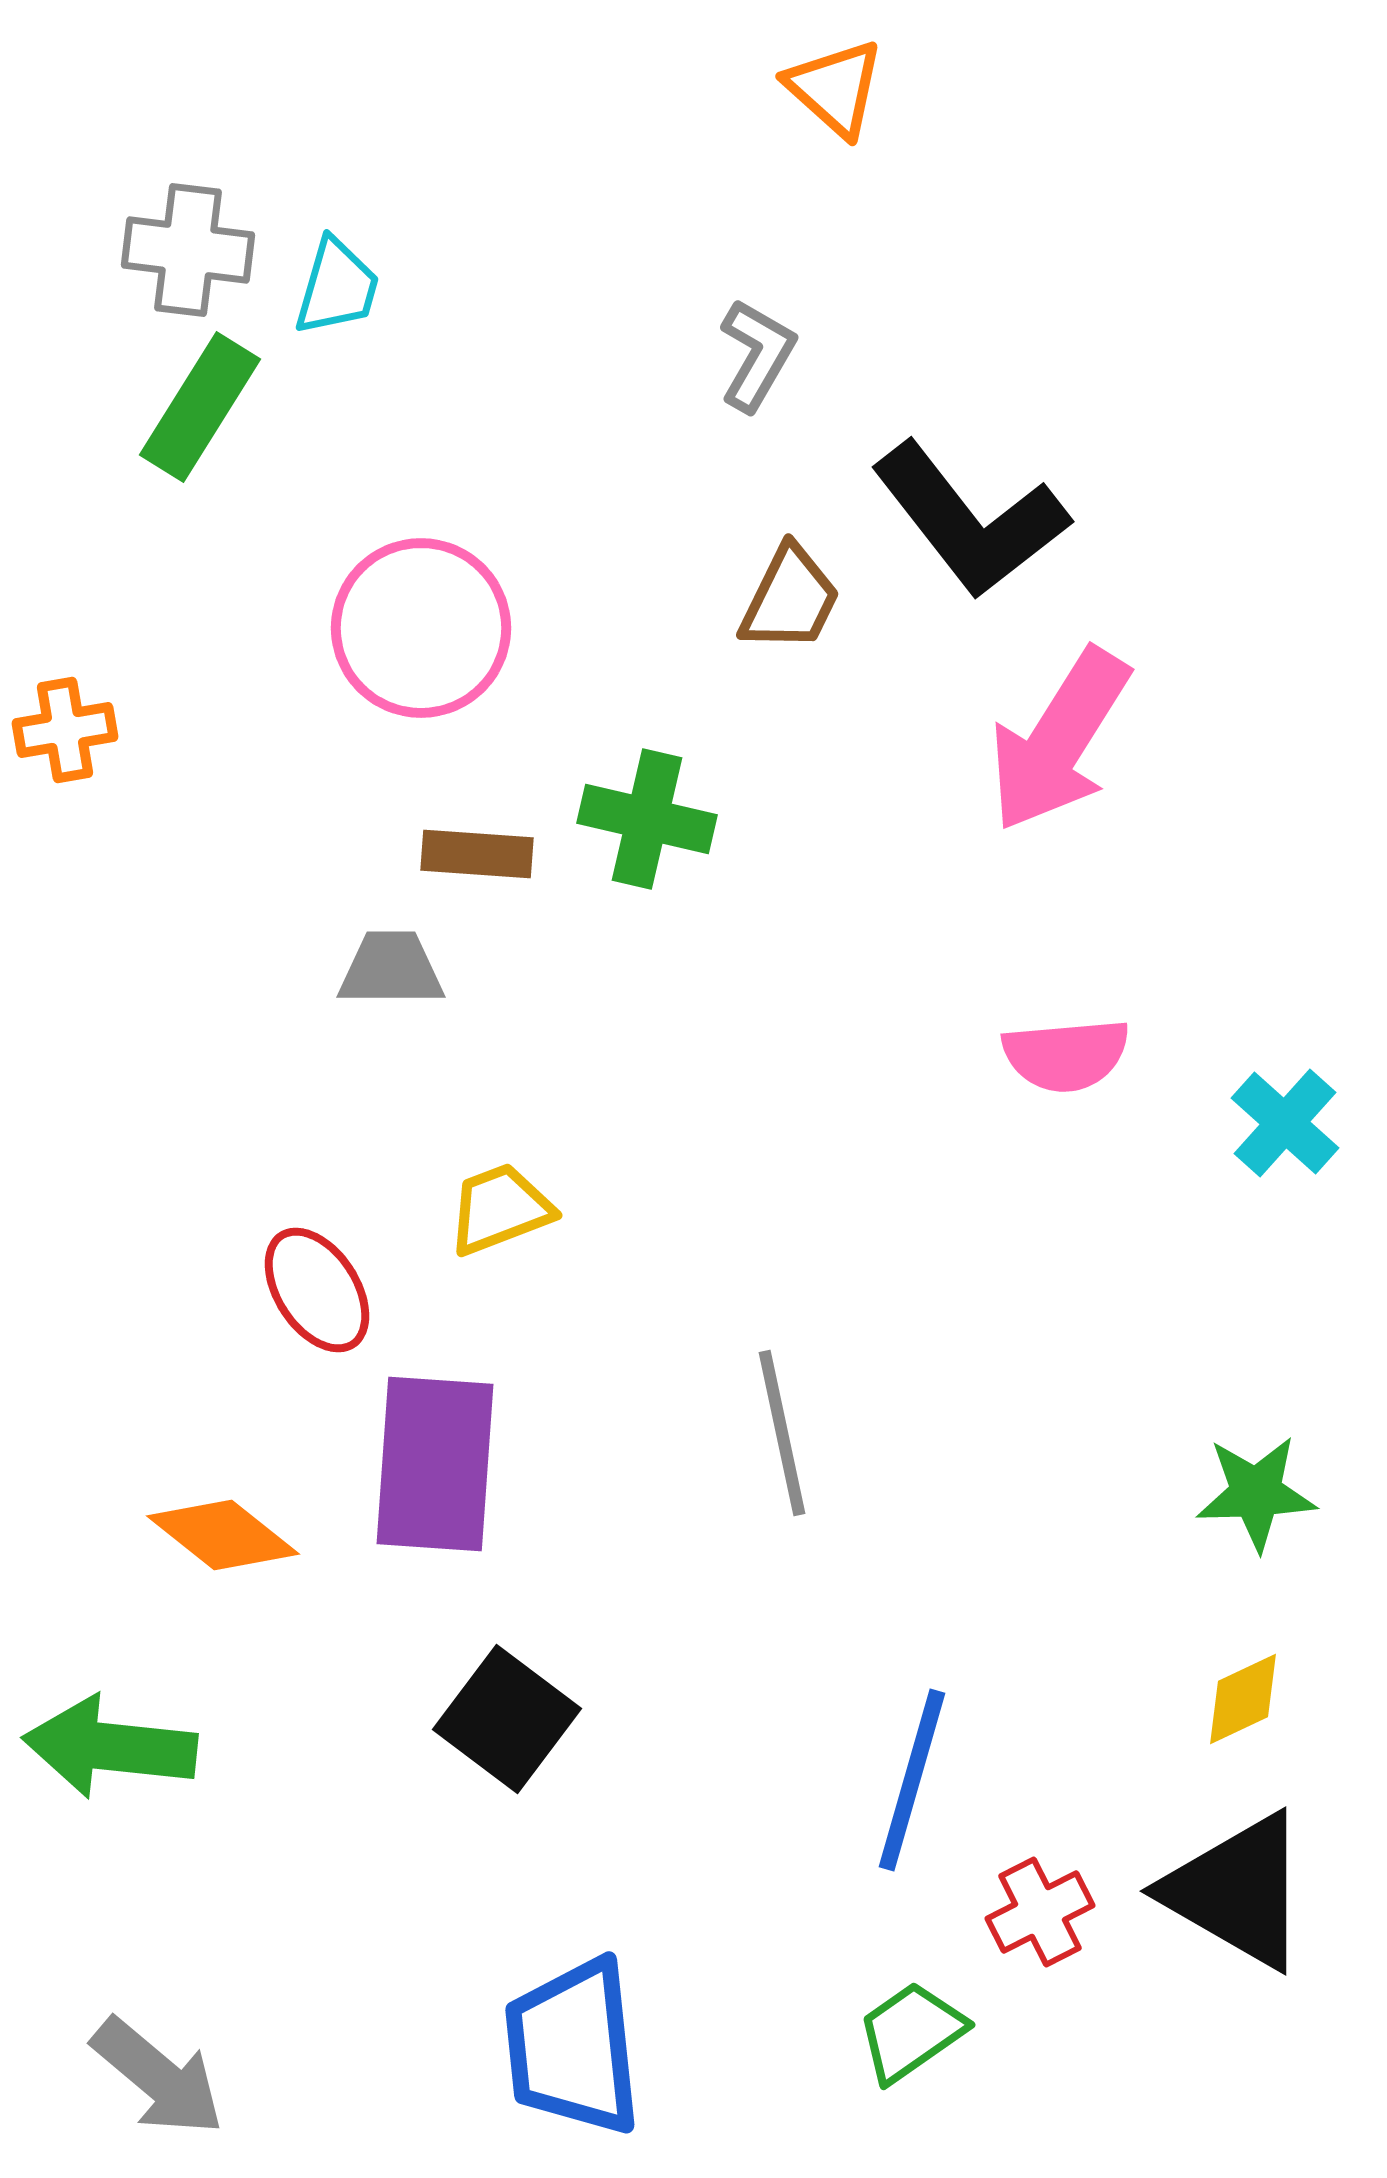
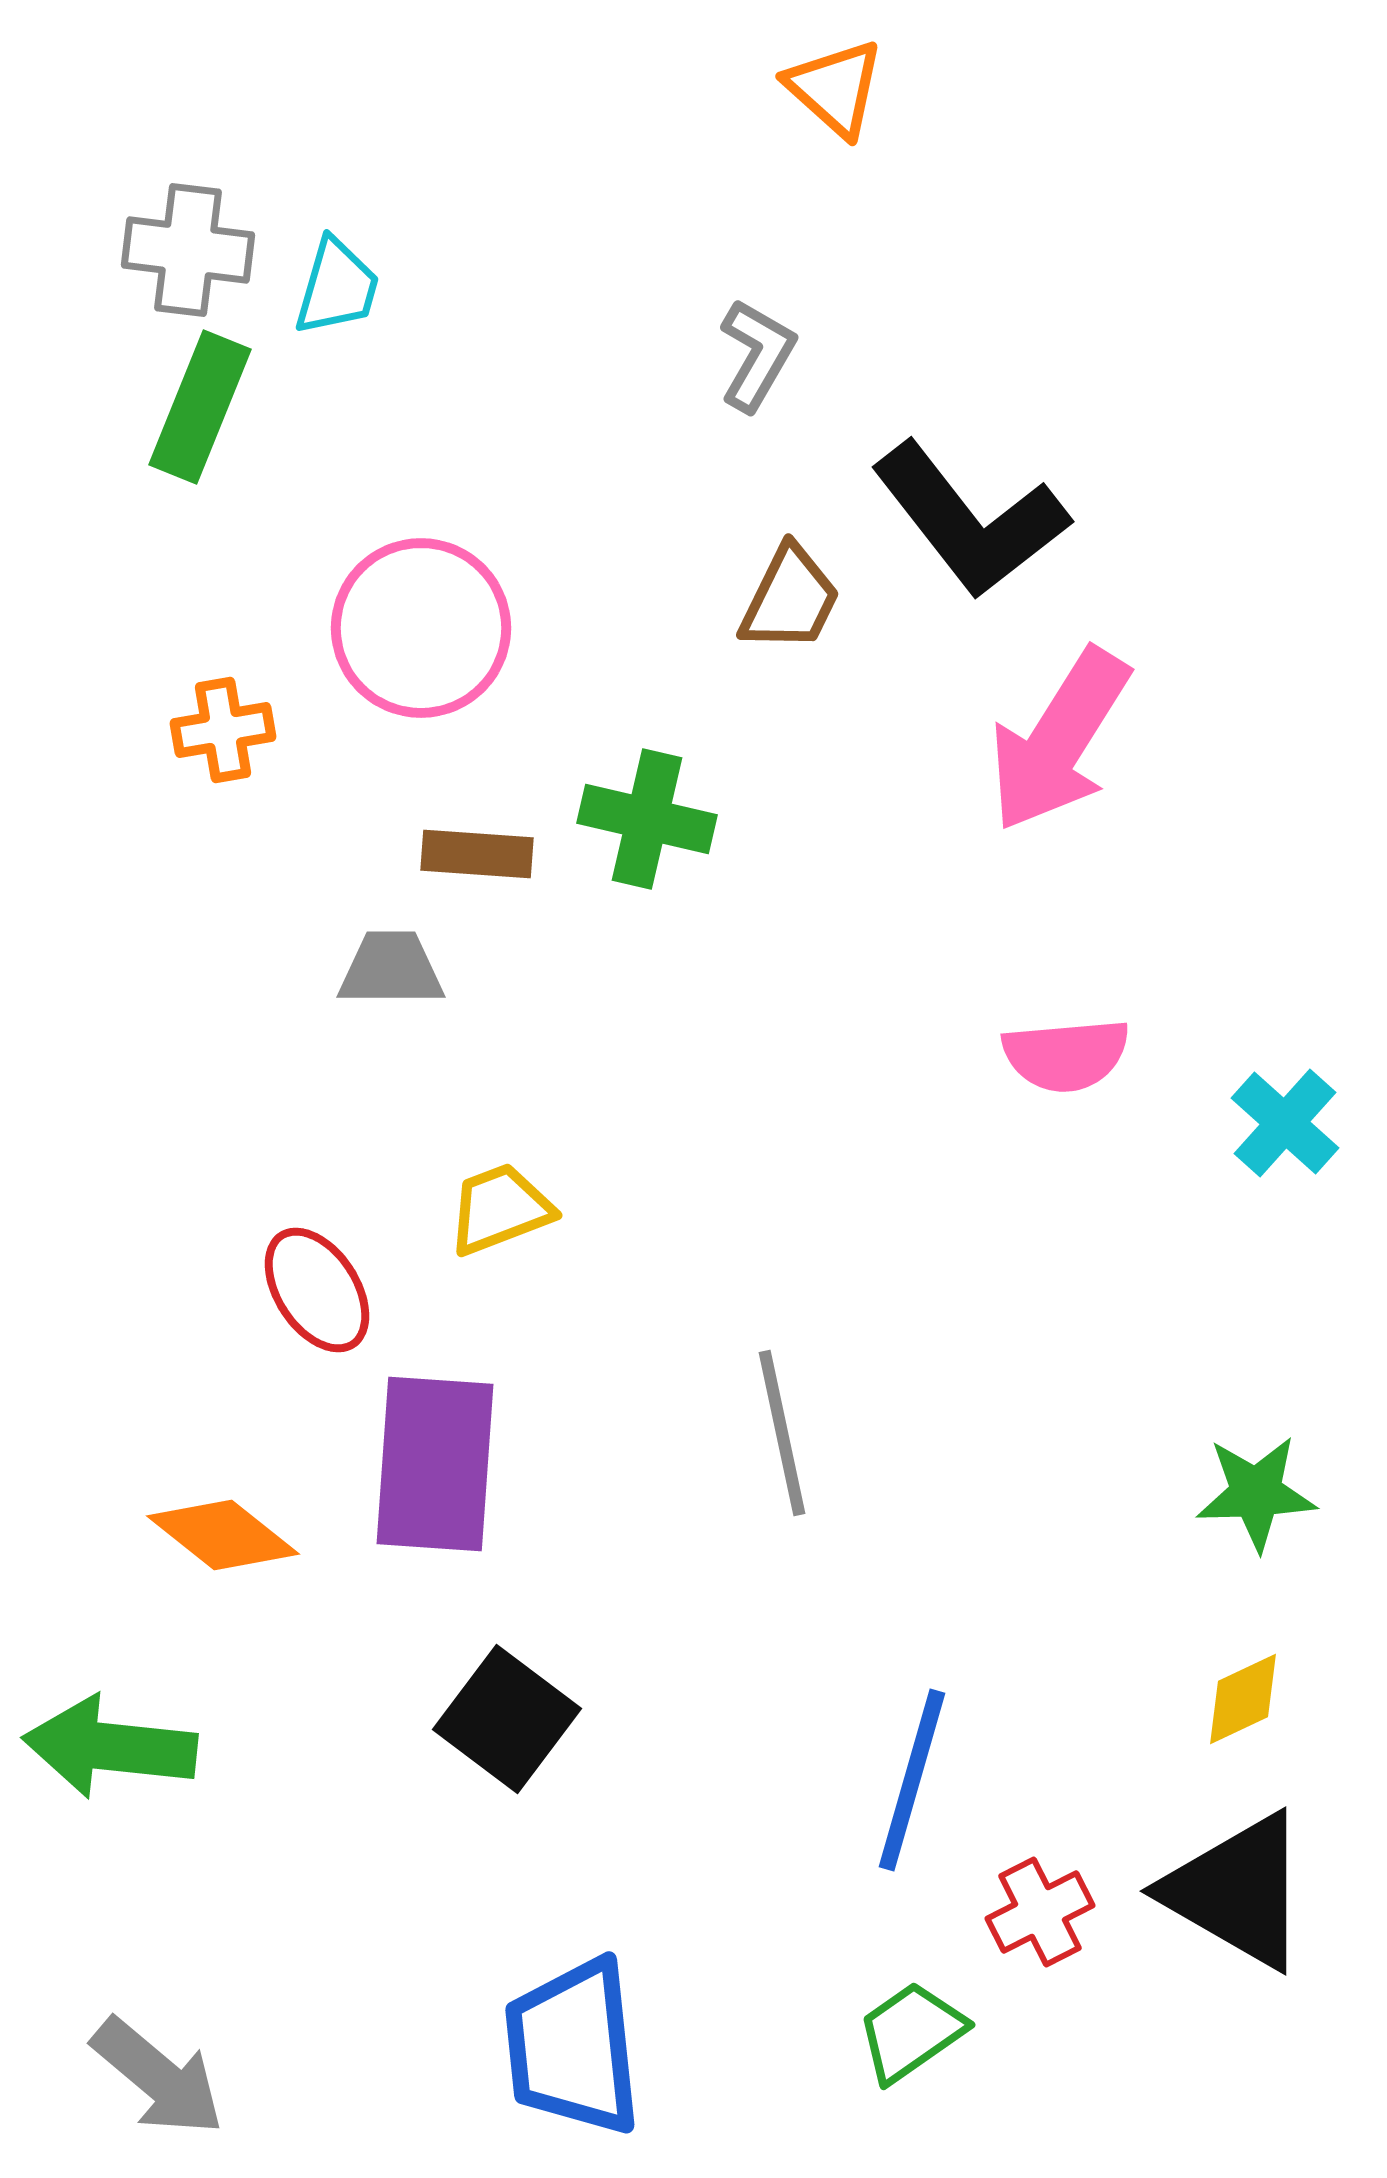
green rectangle: rotated 10 degrees counterclockwise
orange cross: moved 158 px right
